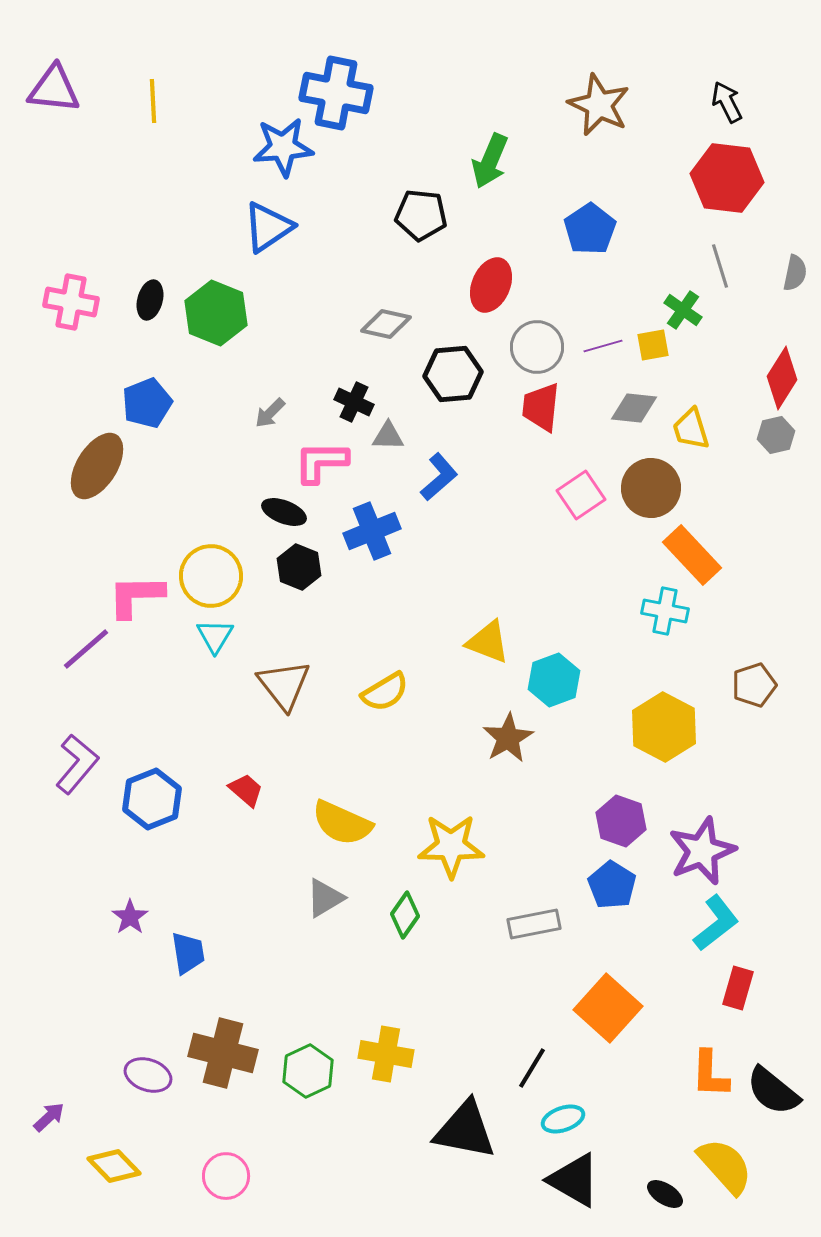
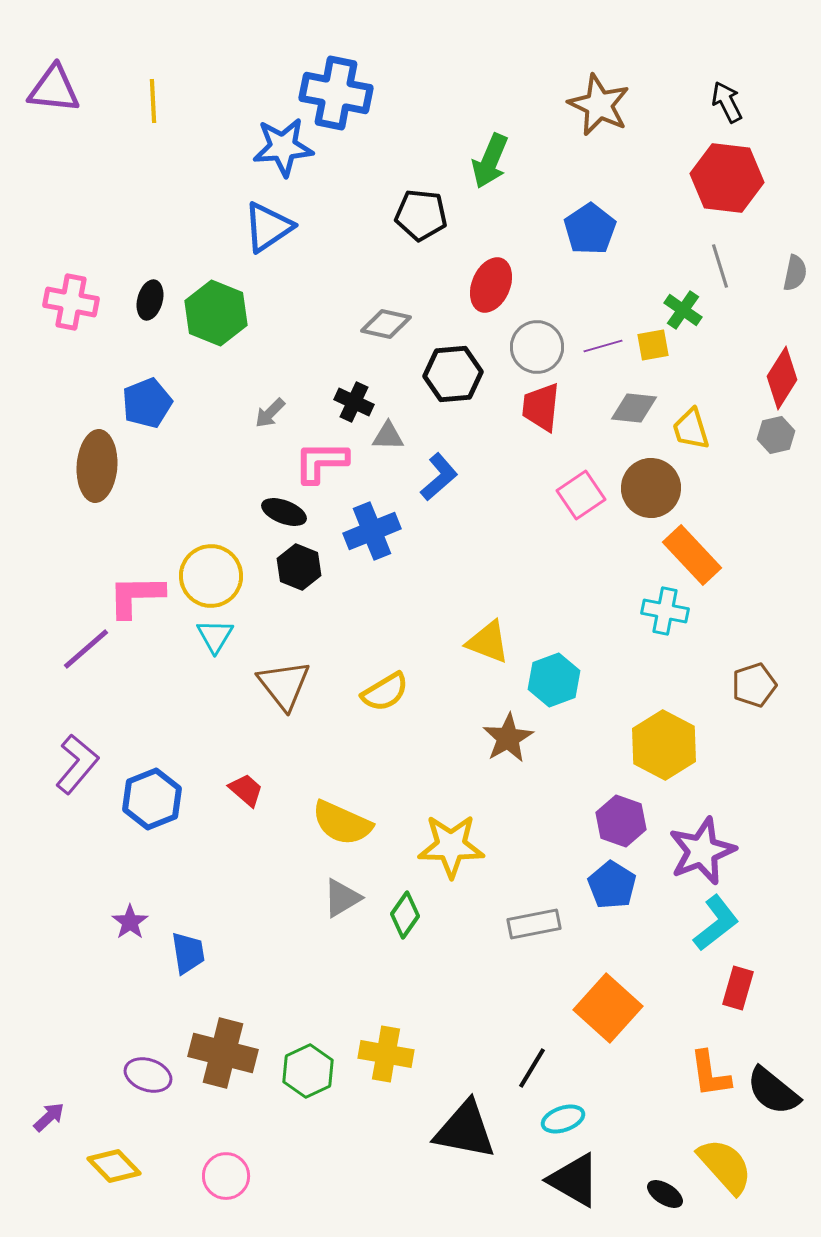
brown ellipse at (97, 466): rotated 28 degrees counterclockwise
yellow hexagon at (664, 727): moved 18 px down
gray triangle at (325, 898): moved 17 px right
purple star at (130, 917): moved 5 px down
orange L-shape at (710, 1074): rotated 10 degrees counterclockwise
